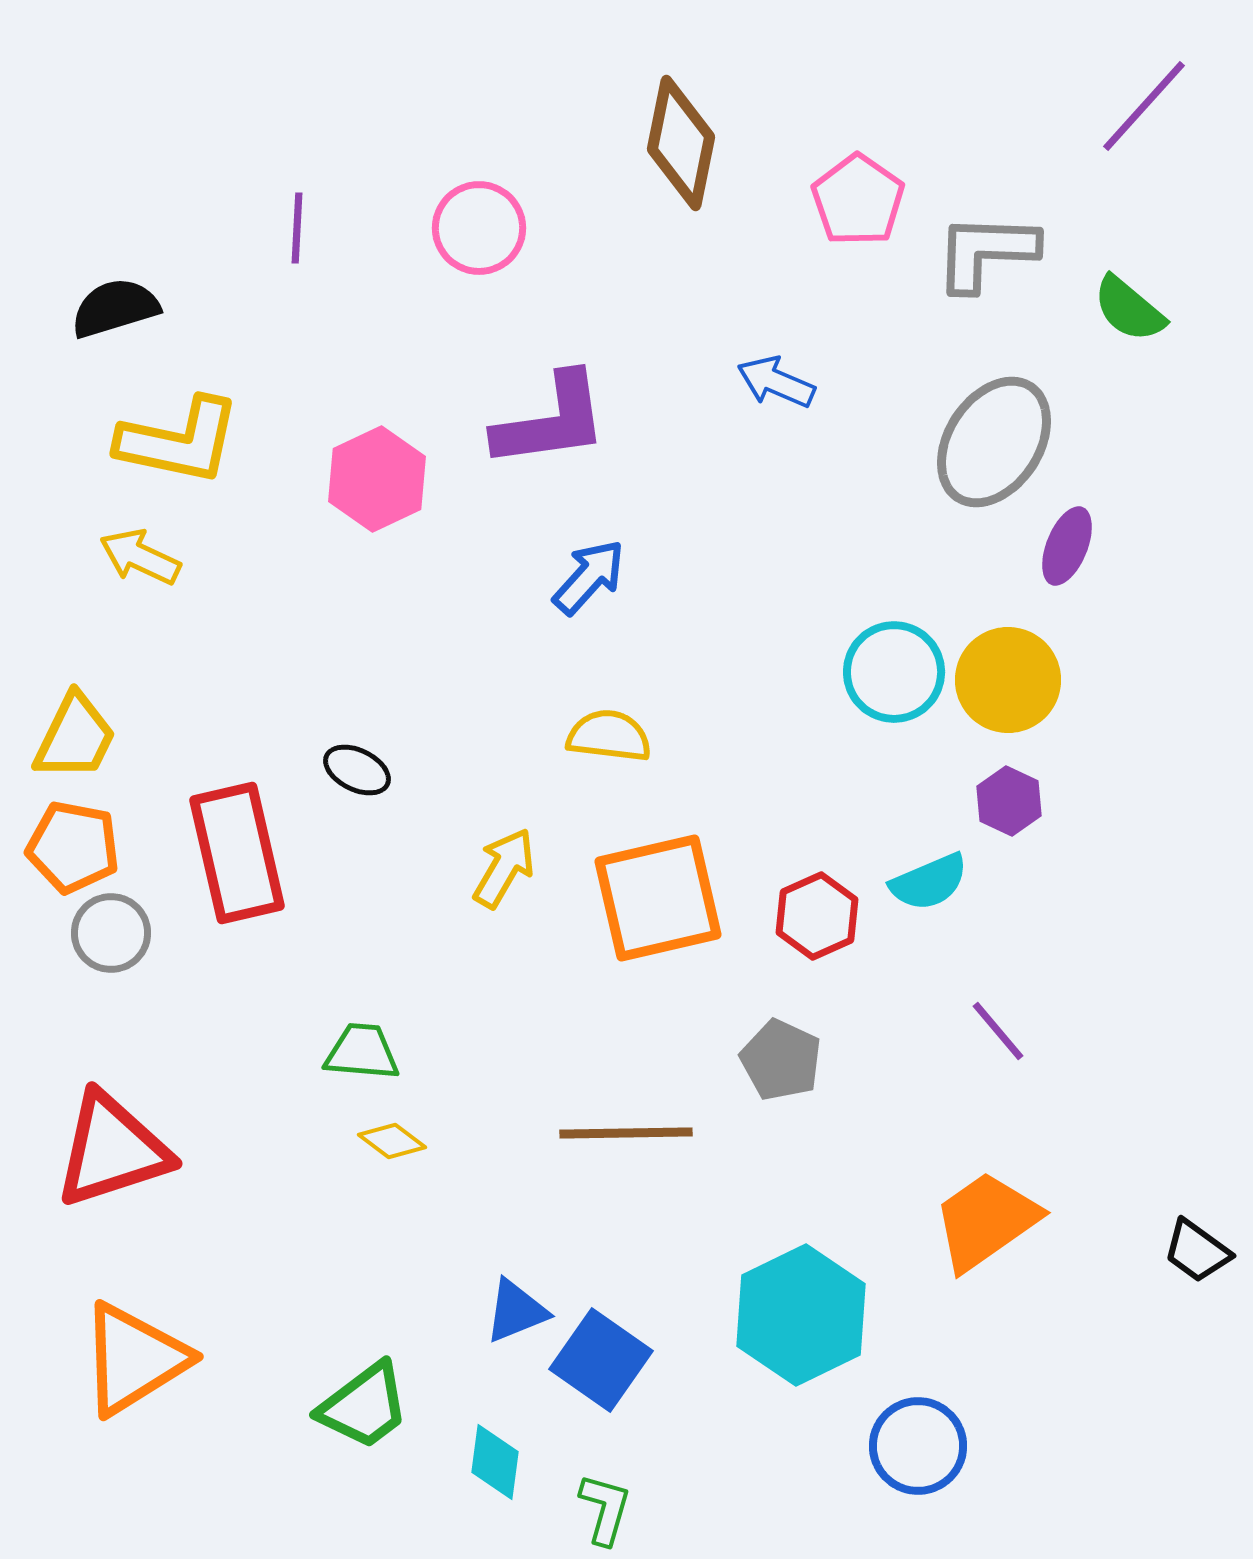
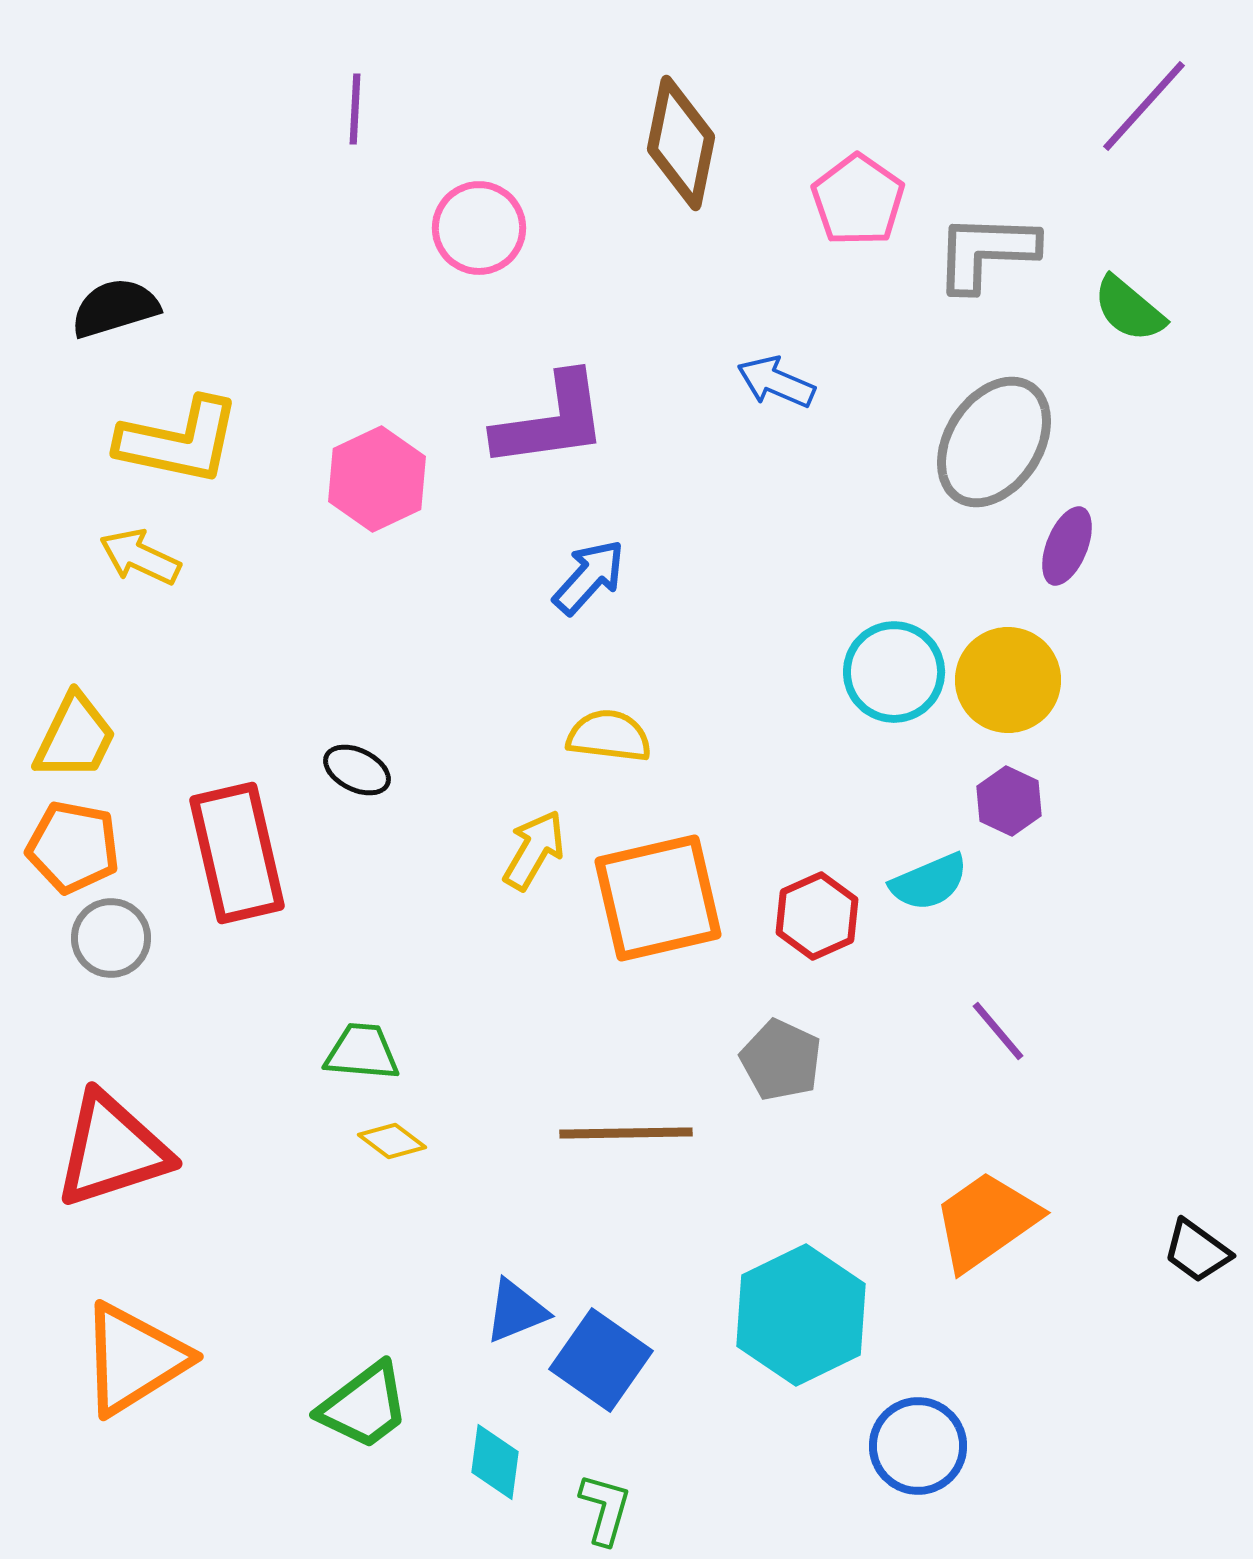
purple line at (297, 228): moved 58 px right, 119 px up
yellow arrow at (504, 868): moved 30 px right, 18 px up
gray circle at (111, 933): moved 5 px down
